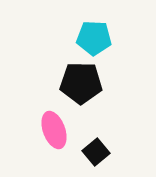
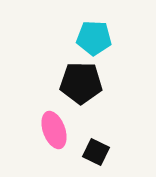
black square: rotated 24 degrees counterclockwise
